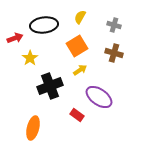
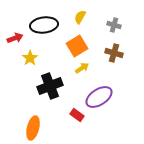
yellow arrow: moved 2 px right, 2 px up
purple ellipse: rotated 68 degrees counterclockwise
